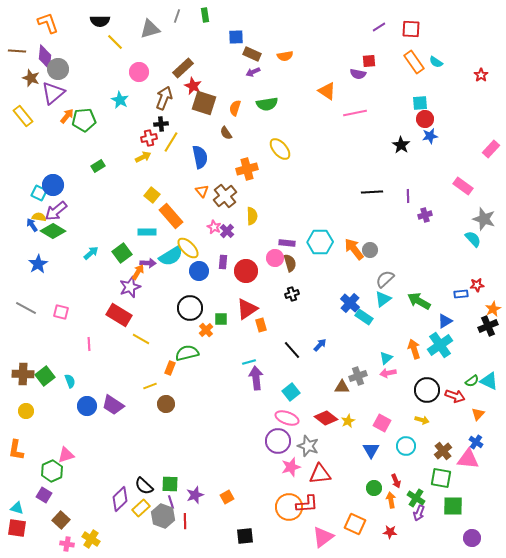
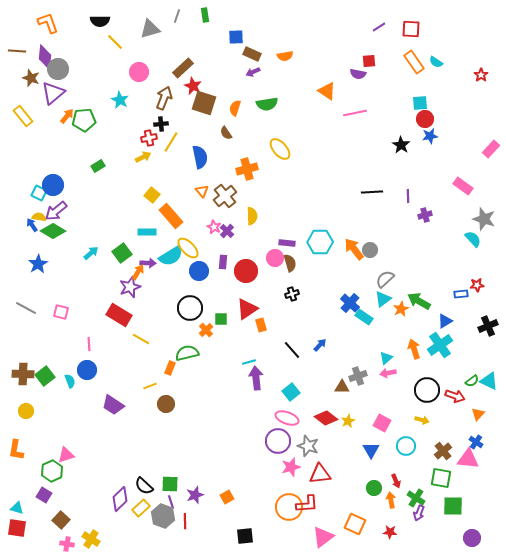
orange star at (493, 309): moved 92 px left
blue circle at (87, 406): moved 36 px up
